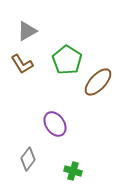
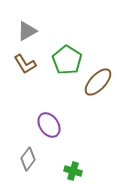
brown L-shape: moved 3 px right
purple ellipse: moved 6 px left, 1 px down
